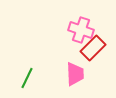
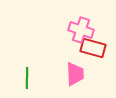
red rectangle: rotated 60 degrees clockwise
green line: rotated 25 degrees counterclockwise
